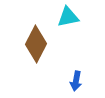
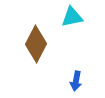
cyan triangle: moved 4 px right
